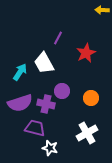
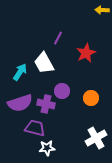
white cross: moved 9 px right, 5 px down
white star: moved 3 px left; rotated 21 degrees counterclockwise
